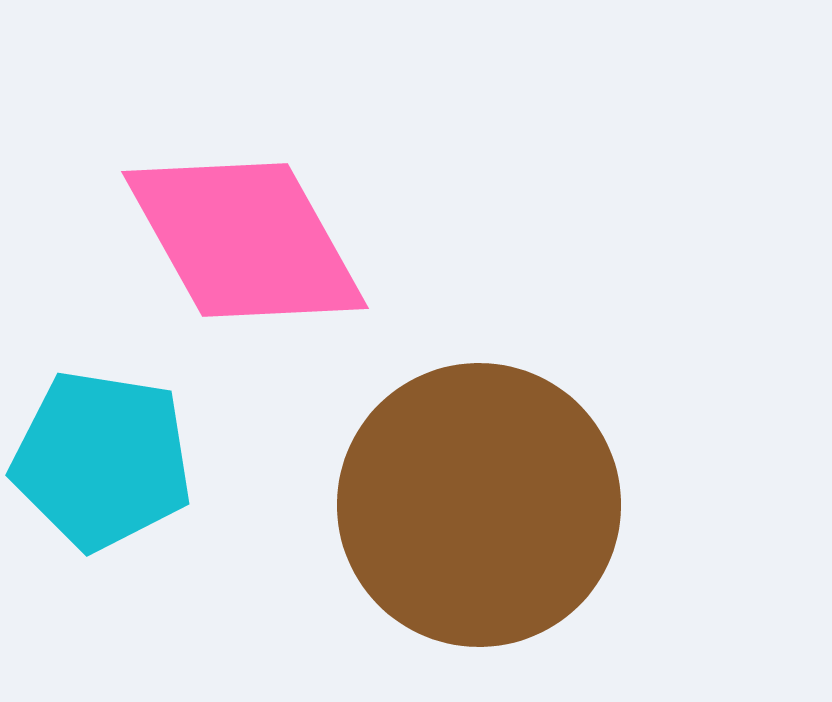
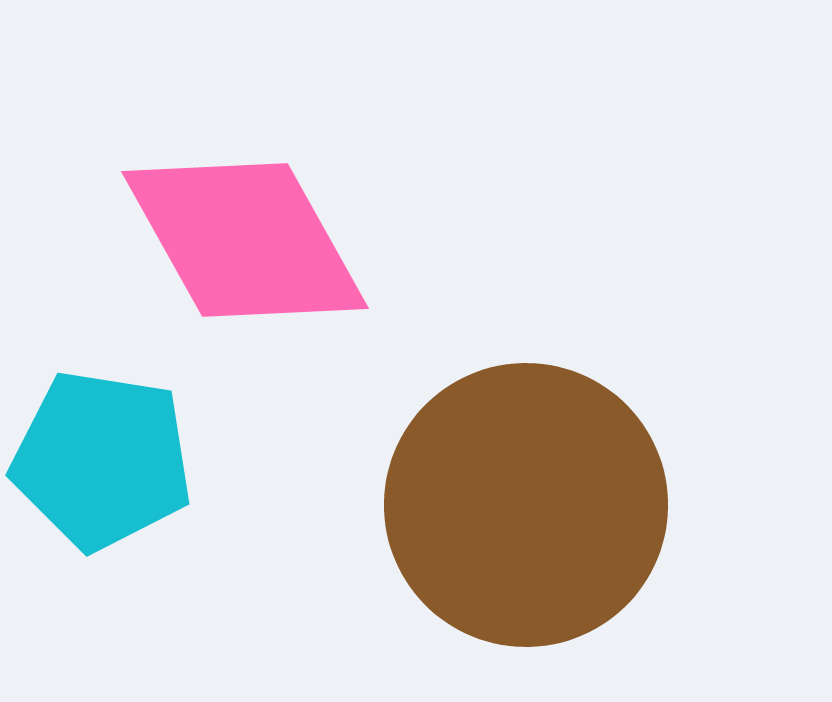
brown circle: moved 47 px right
